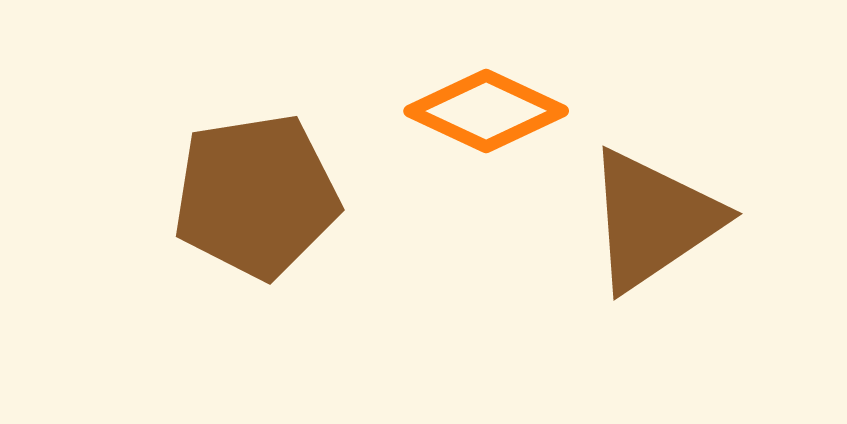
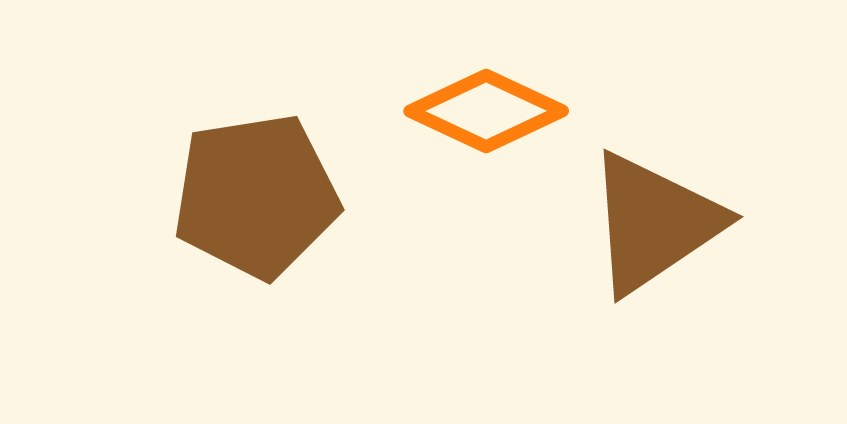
brown triangle: moved 1 px right, 3 px down
